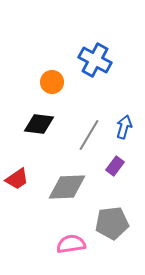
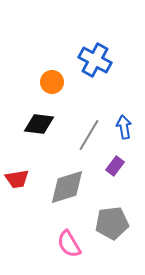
blue arrow: rotated 25 degrees counterclockwise
red trapezoid: rotated 25 degrees clockwise
gray diamond: rotated 15 degrees counterclockwise
pink semicircle: moved 2 px left; rotated 112 degrees counterclockwise
